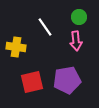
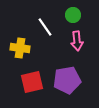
green circle: moved 6 px left, 2 px up
pink arrow: moved 1 px right
yellow cross: moved 4 px right, 1 px down
